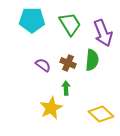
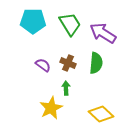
cyan pentagon: moved 1 px right, 1 px down
purple arrow: rotated 144 degrees clockwise
green semicircle: moved 4 px right, 3 px down
